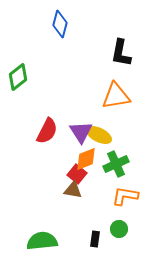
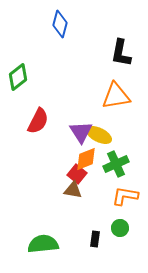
red semicircle: moved 9 px left, 10 px up
green circle: moved 1 px right, 1 px up
green semicircle: moved 1 px right, 3 px down
